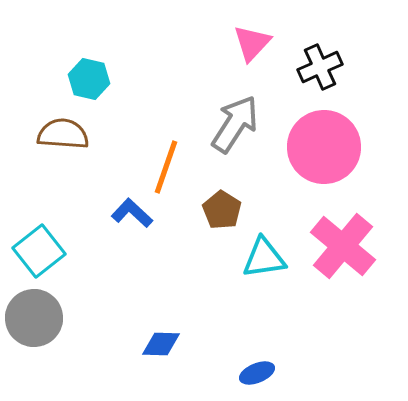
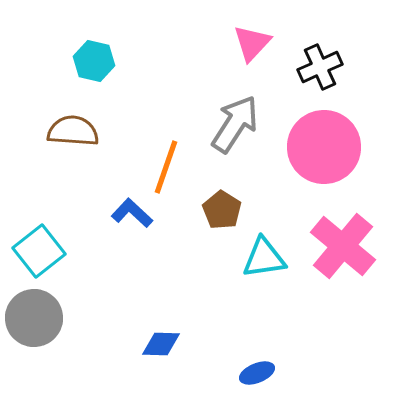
cyan hexagon: moved 5 px right, 18 px up
brown semicircle: moved 10 px right, 3 px up
